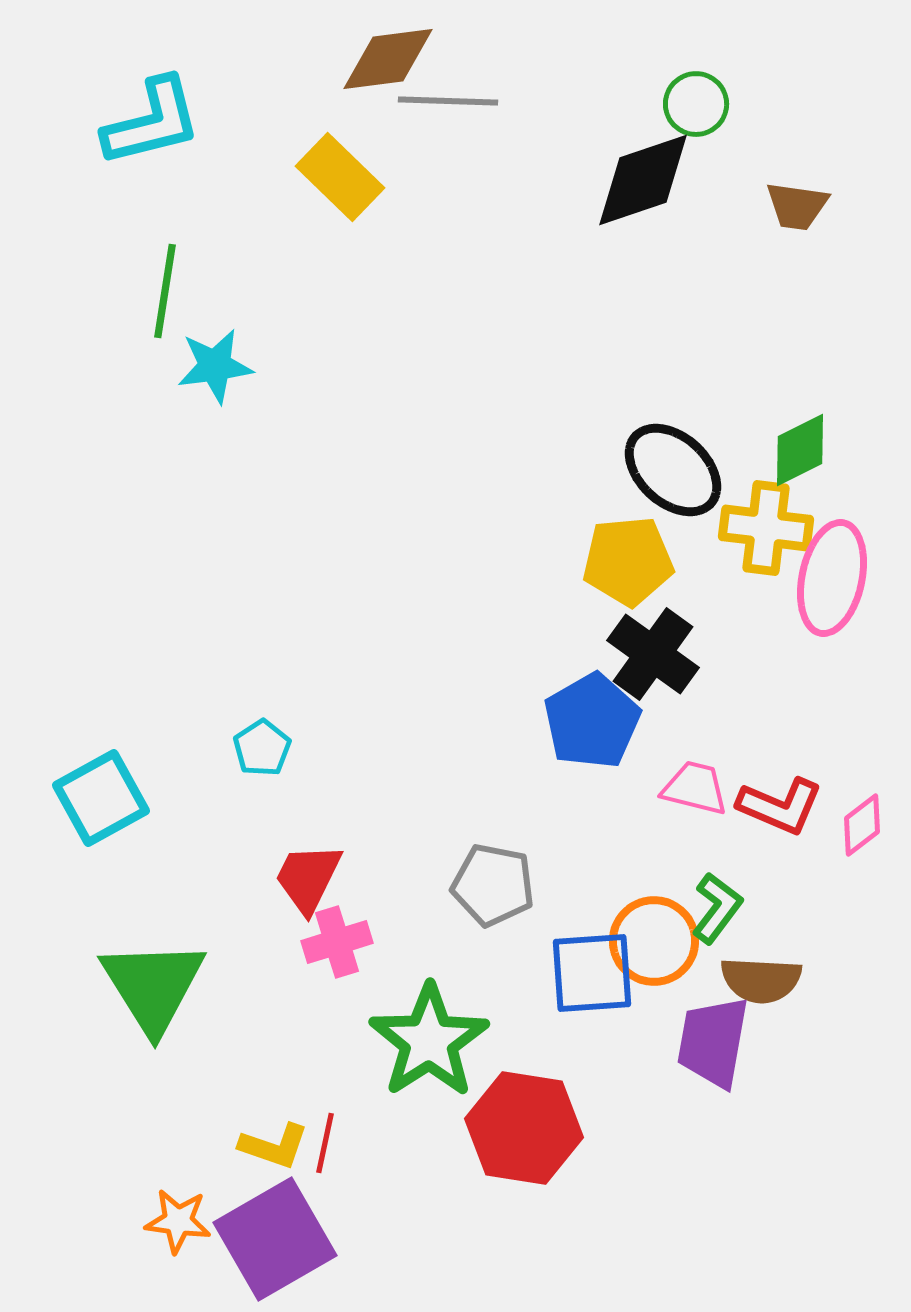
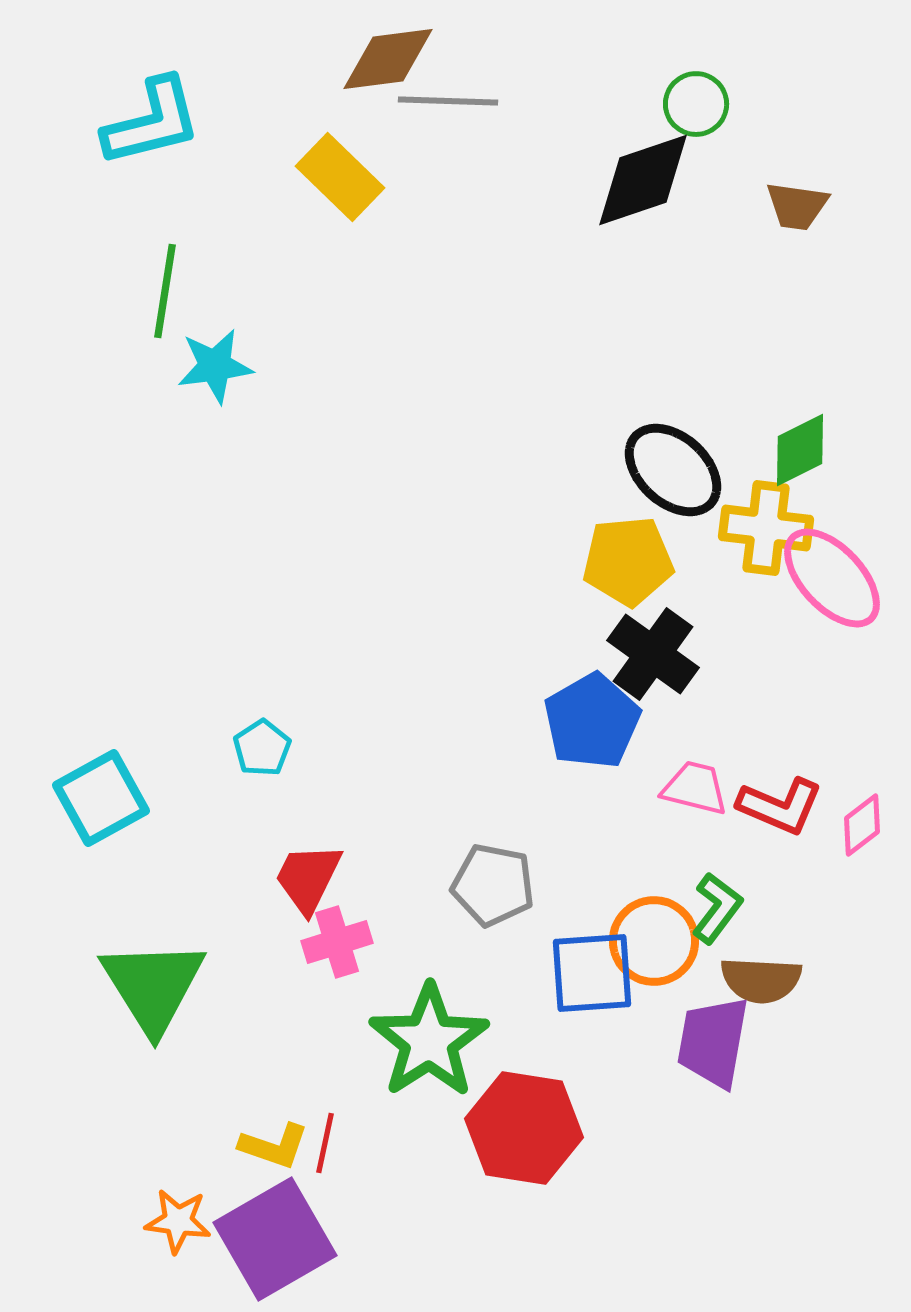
pink ellipse: rotated 55 degrees counterclockwise
